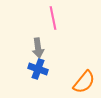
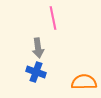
blue cross: moved 2 px left, 3 px down
orange semicircle: rotated 130 degrees counterclockwise
